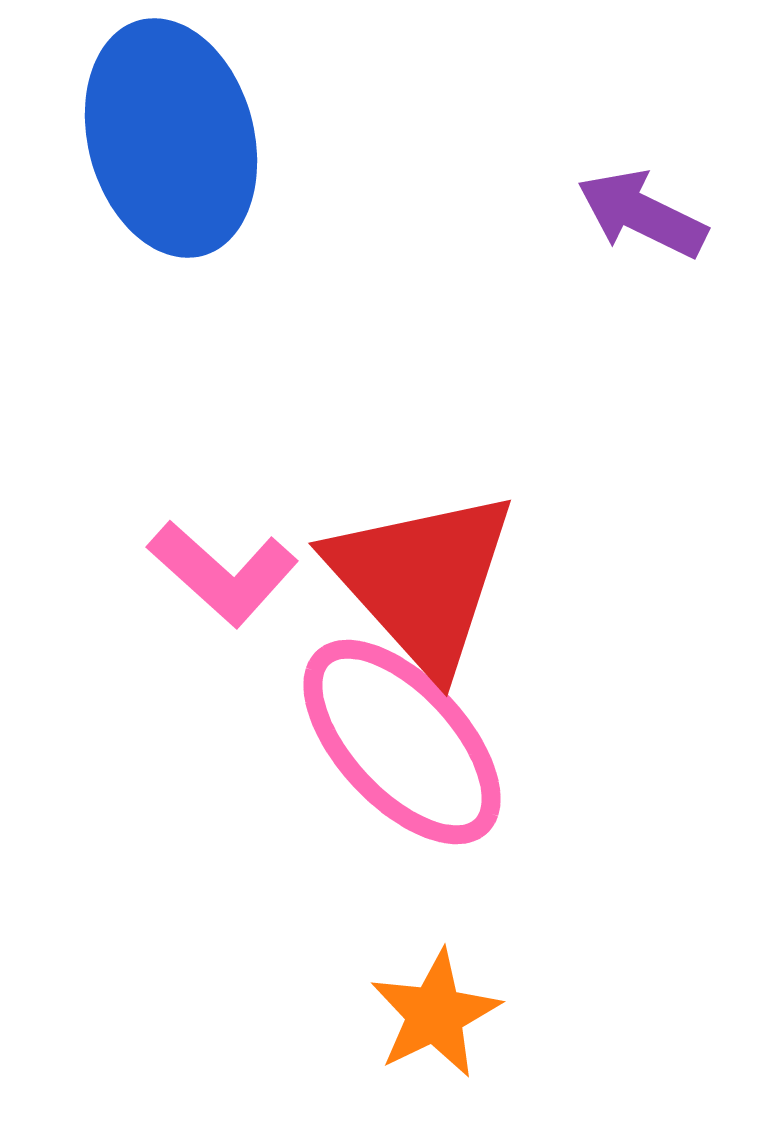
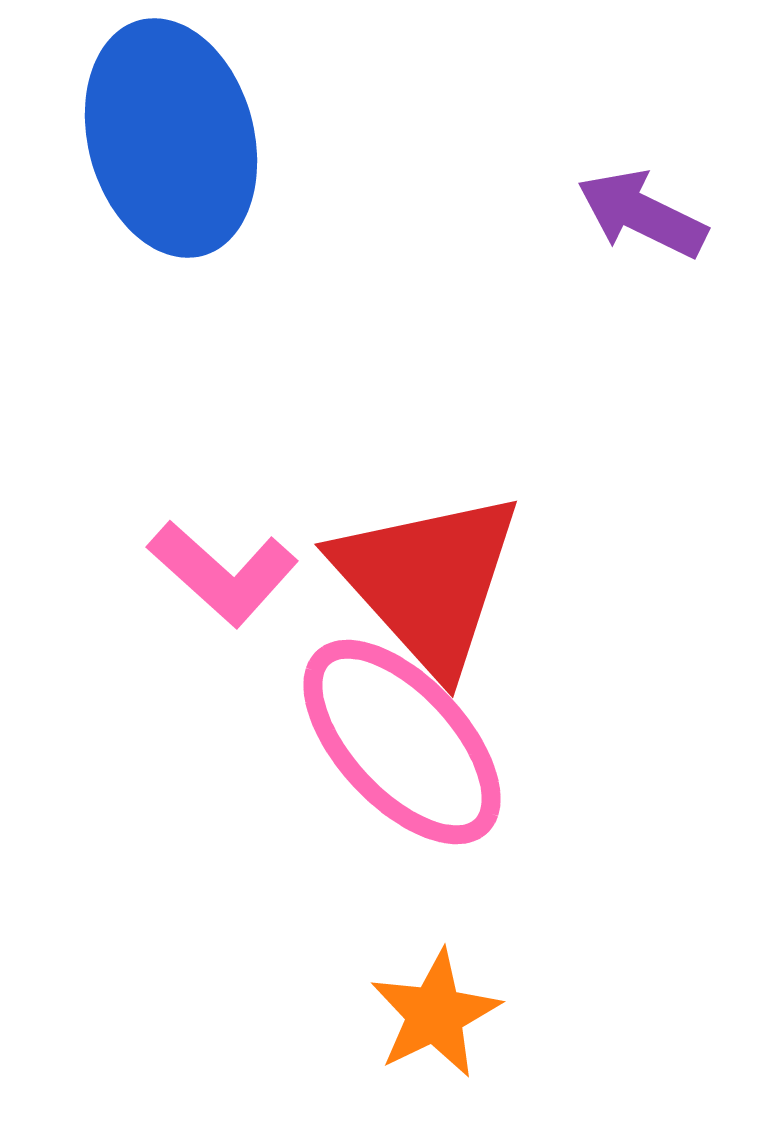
red triangle: moved 6 px right, 1 px down
